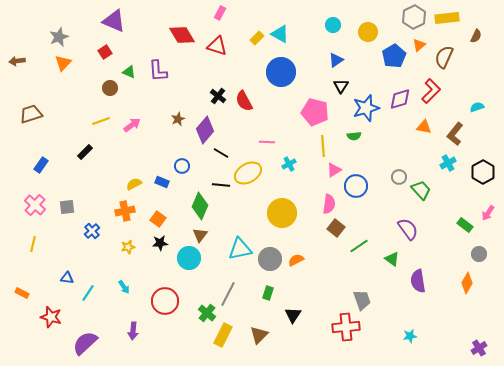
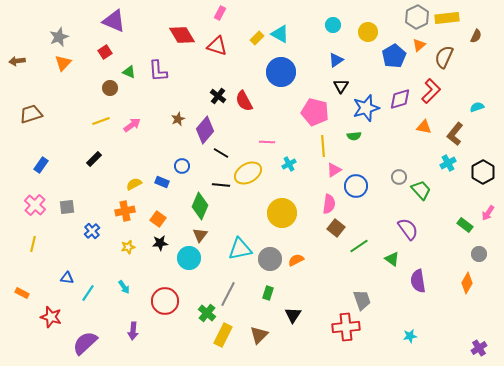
gray hexagon at (414, 17): moved 3 px right
black rectangle at (85, 152): moved 9 px right, 7 px down
